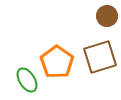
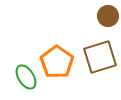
brown circle: moved 1 px right
green ellipse: moved 1 px left, 3 px up
